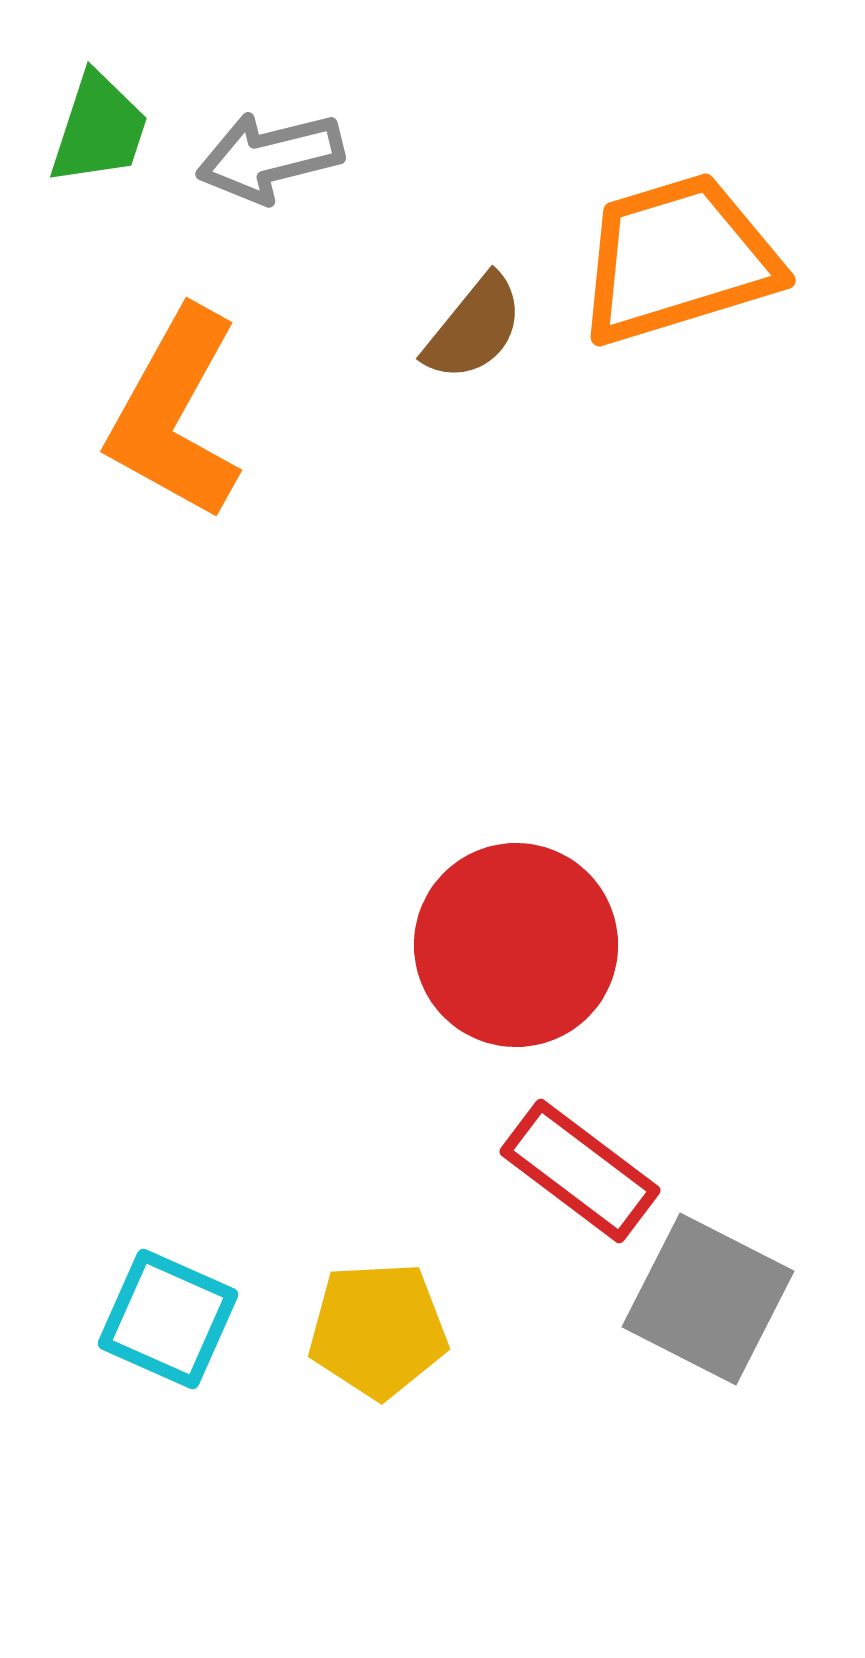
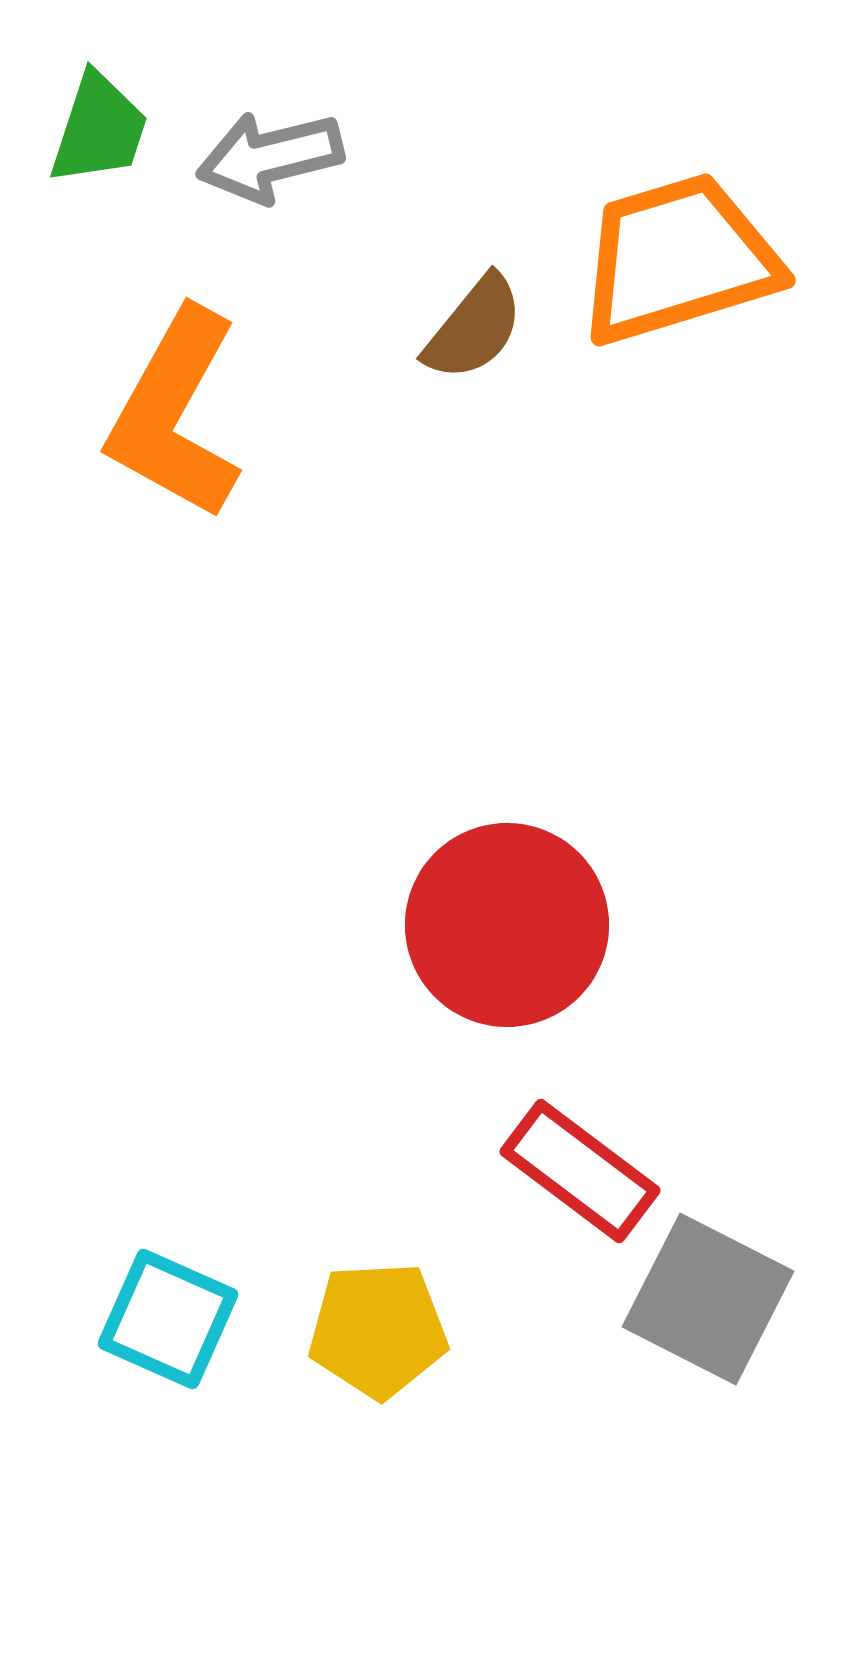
red circle: moved 9 px left, 20 px up
